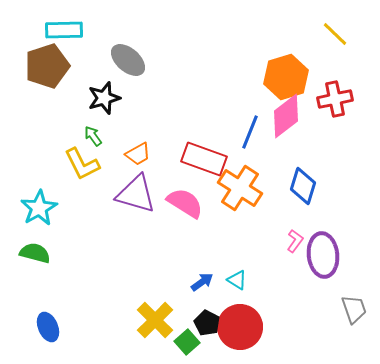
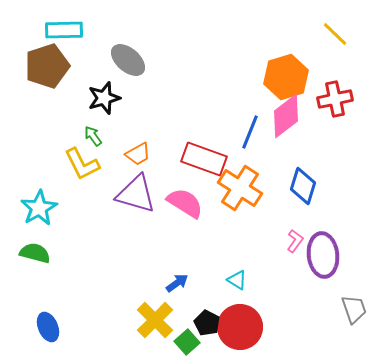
blue arrow: moved 25 px left, 1 px down
